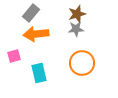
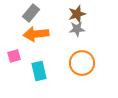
gray star: moved 1 px right
cyan rectangle: moved 2 px up
